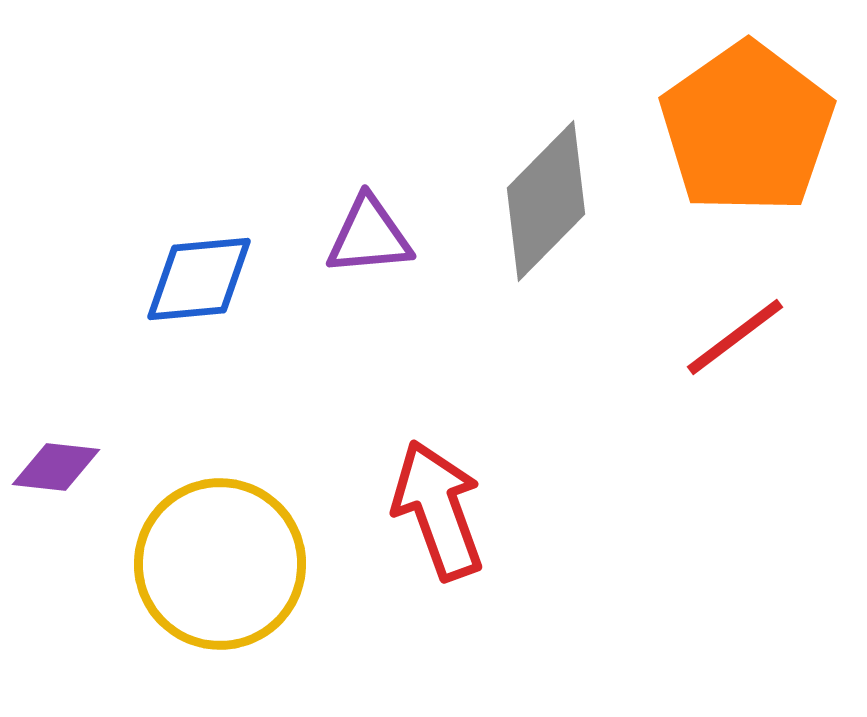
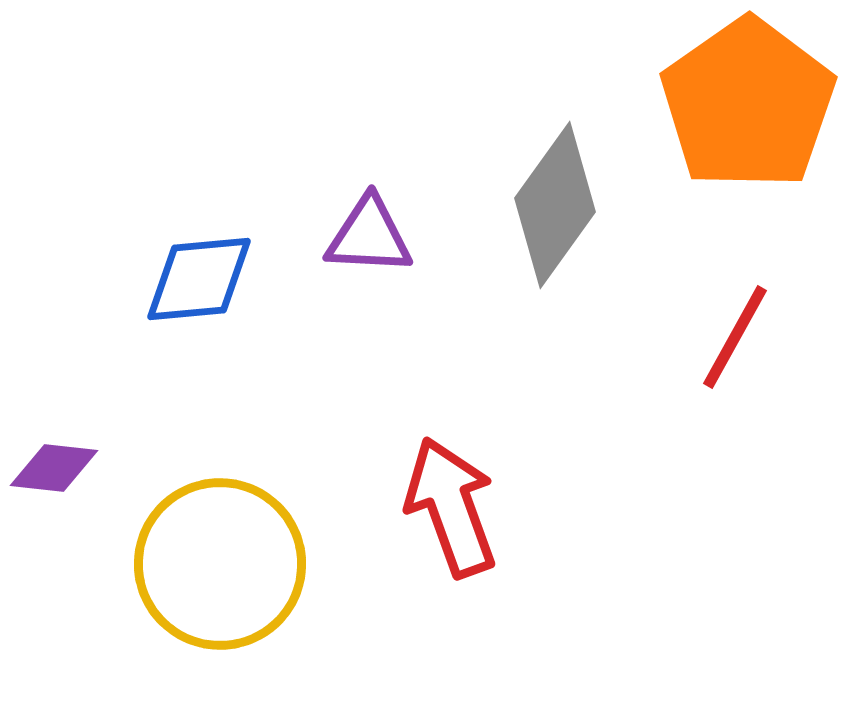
orange pentagon: moved 1 px right, 24 px up
gray diamond: moved 9 px right, 4 px down; rotated 9 degrees counterclockwise
purple triangle: rotated 8 degrees clockwise
red line: rotated 24 degrees counterclockwise
purple diamond: moved 2 px left, 1 px down
red arrow: moved 13 px right, 3 px up
